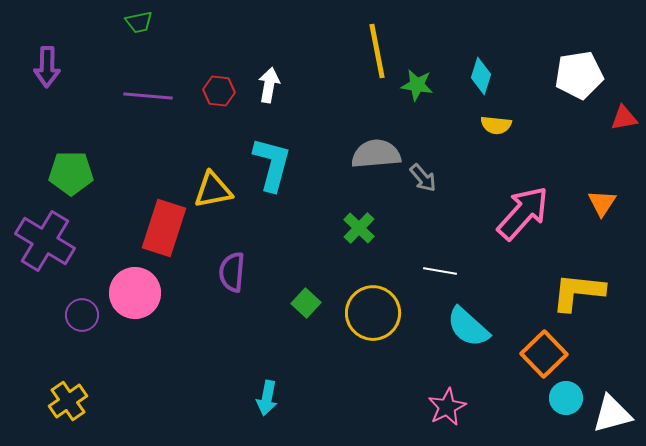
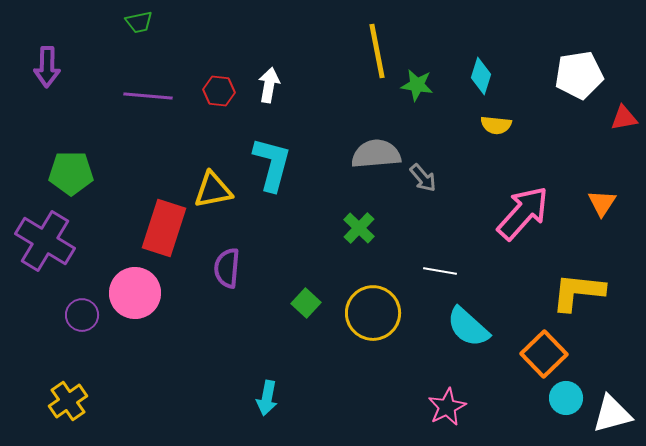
purple semicircle: moved 5 px left, 4 px up
